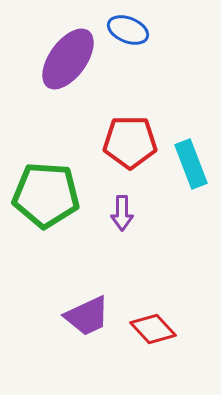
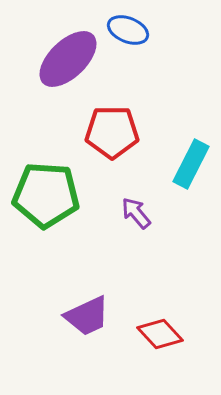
purple ellipse: rotated 10 degrees clockwise
red pentagon: moved 18 px left, 10 px up
cyan rectangle: rotated 48 degrees clockwise
purple arrow: moved 14 px right; rotated 140 degrees clockwise
red diamond: moved 7 px right, 5 px down
